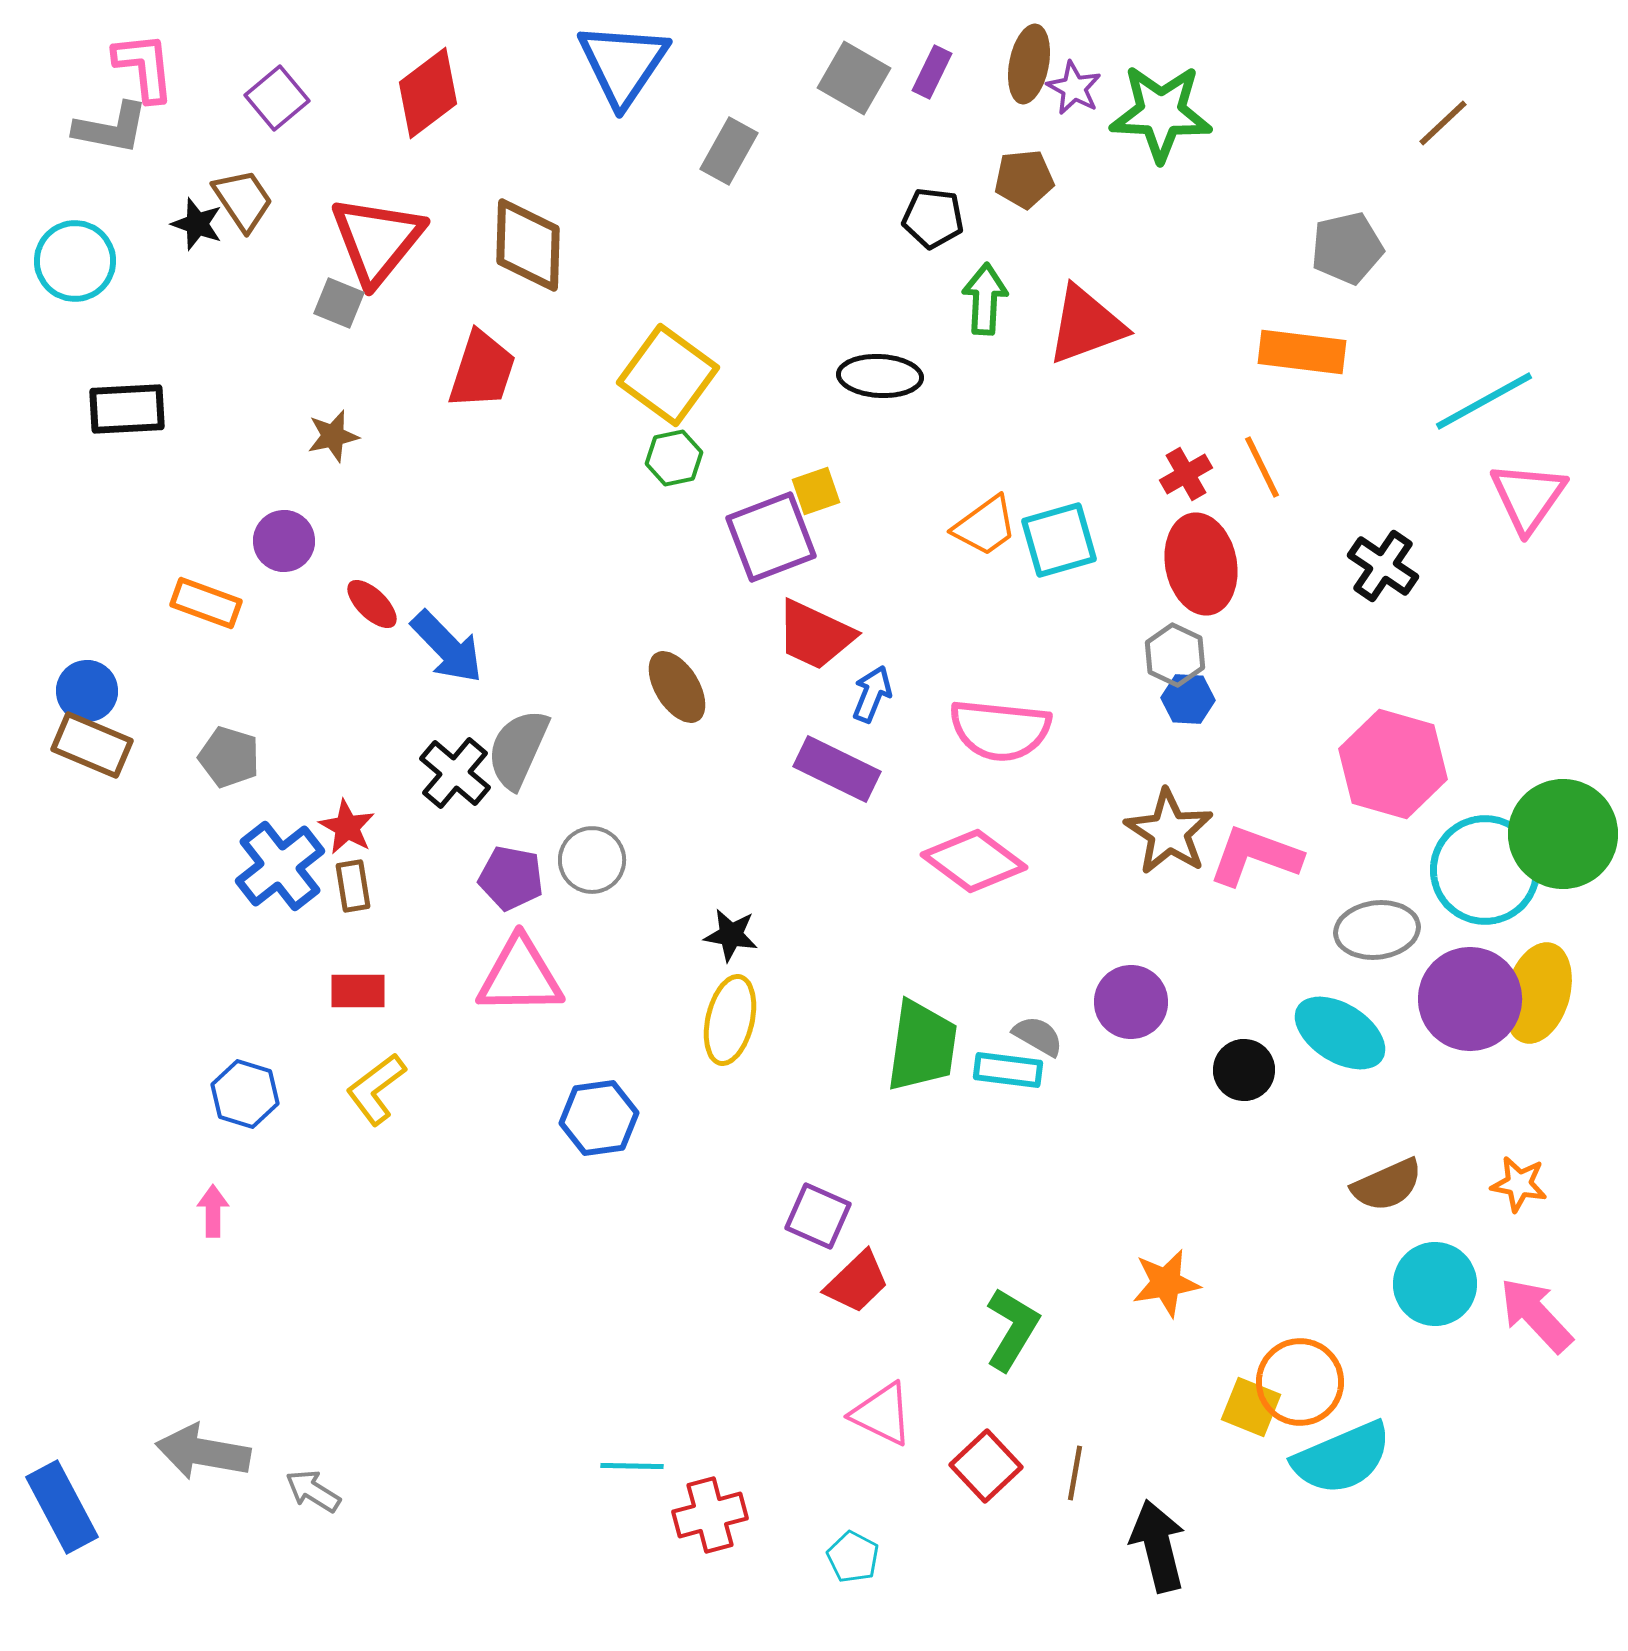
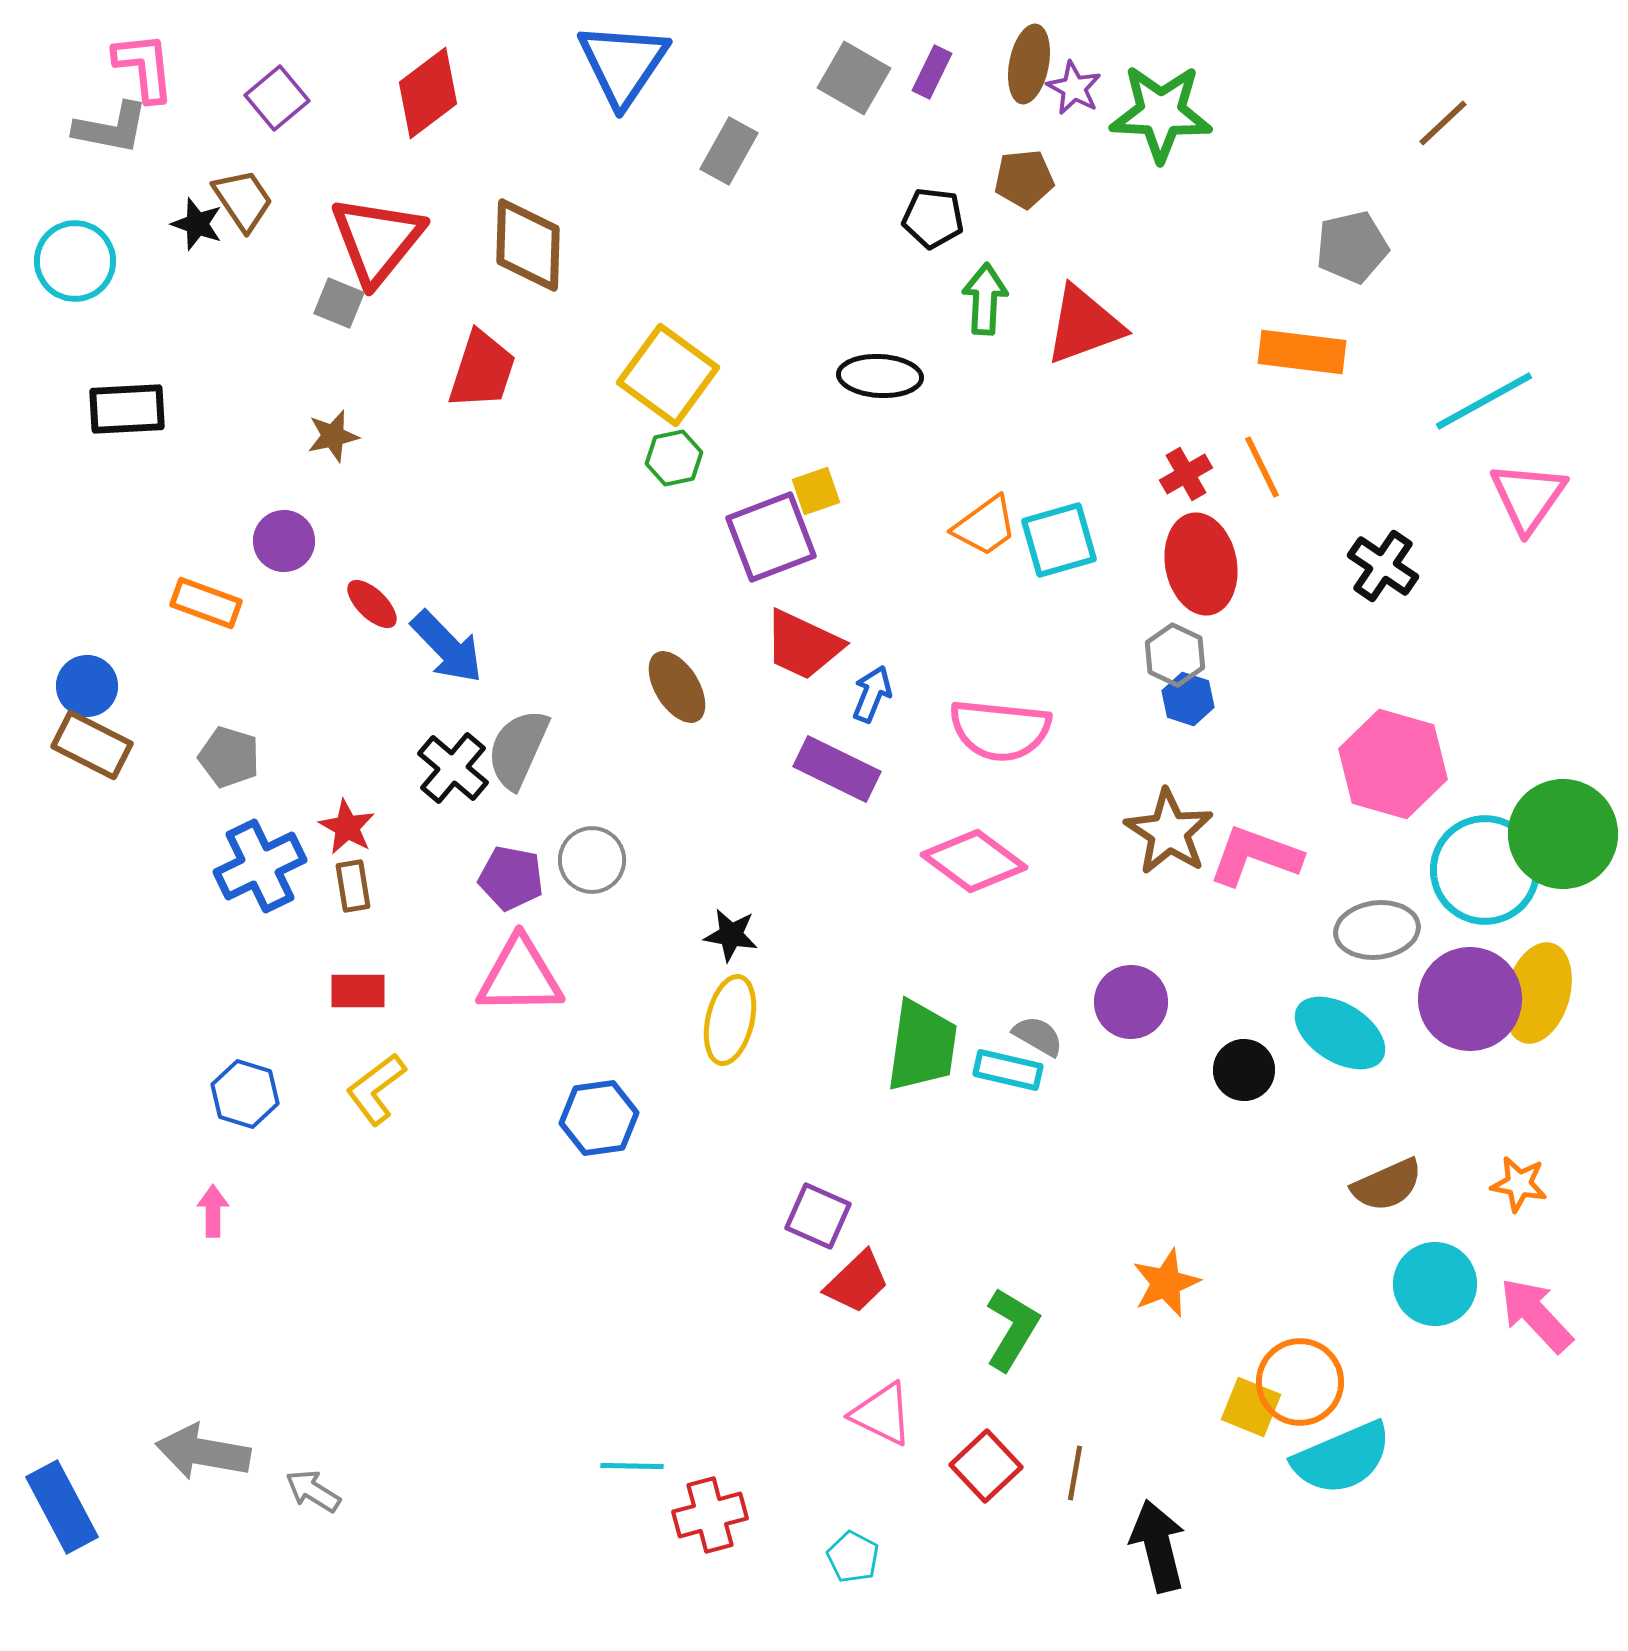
gray pentagon at (1347, 248): moved 5 px right, 1 px up
red triangle at (1086, 325): moved 2 px left
red trapezoid at (815, 635): moved 12 px left, 10 px down
blue circle at (87, 691): moved 5 px up
blue hexagon at (1188, 699): rotated 15 degrees clockwise
brown rectangle at (92, 745): rotated 4 degrees clockwise
black cross at (455, 773): moved 2 px left, 5 px up
blue cross at (280, 866): moved 20 px left; rotated 12 degrees clockwise
cyan rectangle at (1008, 1070): rotated 6 degrees clockwise
orange star at (1166, 1283): rotated 12 degrees counterclockwise
